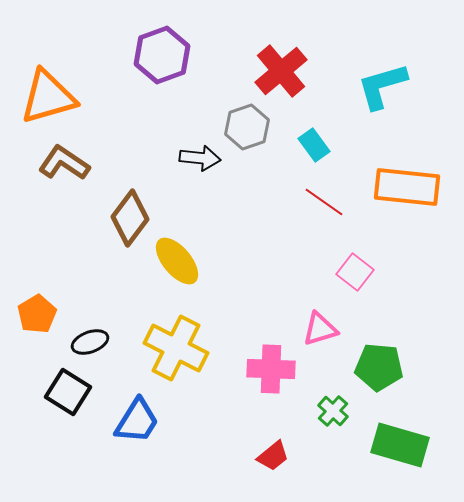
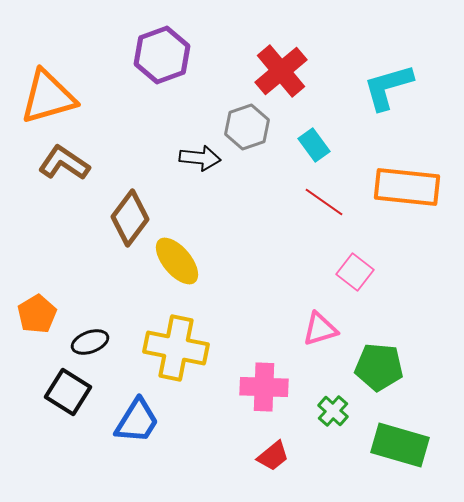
cyan L-shape: moved 6 px right, 1 px down
yellow cross: rotated 16 degrees counterclockwise
pink cross: moved 7 px left, 18 px down
